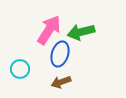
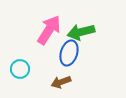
blue ellipse: moved 9 px right, 1 px up
